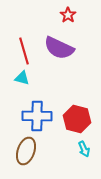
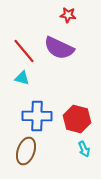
red star: rotated 28 degrees counterclockwise
red line: rotated 24 degrees counterclockwise
